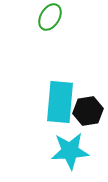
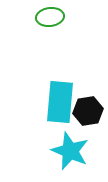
green ellipse: rotated 52 degrees clockwise
cyan star: rotated 27 degrees clockwise
